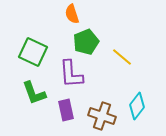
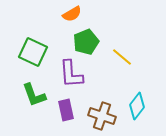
orange semicircle: rotated 102 degrees counterclockwise
green L-shape: moved 2 px down
